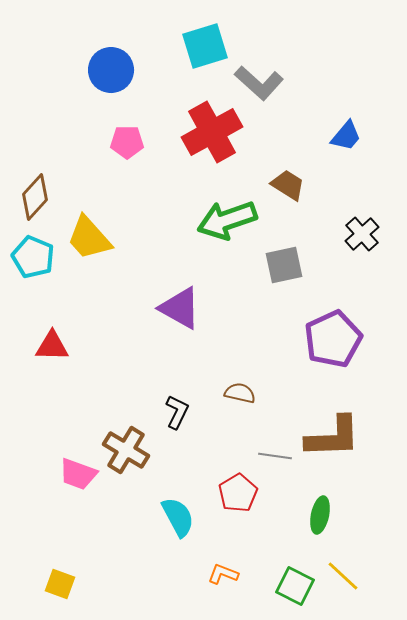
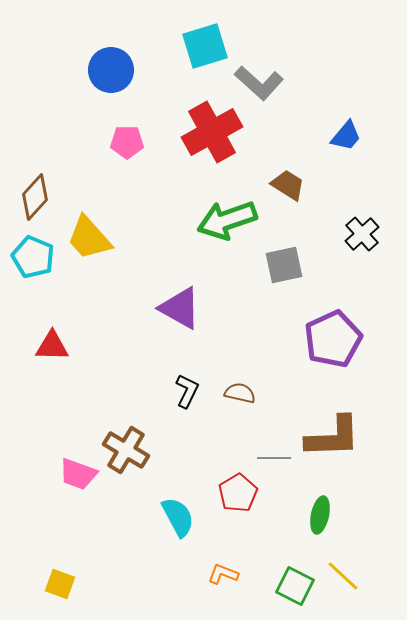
black L-shape: moved 10 px right, 21 px up
gray line: moved 1 px left, 2 px down; rotated 8 degrees counterclockwise
